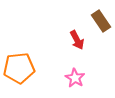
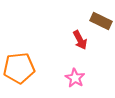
brown rectangle: rotated 30 degrees counterclockwise
red arrow: moved 3 px right
